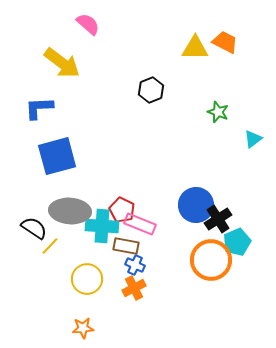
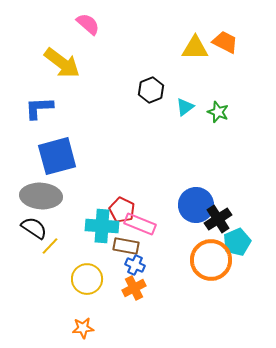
cyan triangle: moved 68 px left, 32 px up
gray ellipse: moved 29 px left, 15 px up
